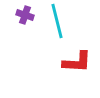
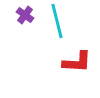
purple cross: rotated 18 degrees clockwise
